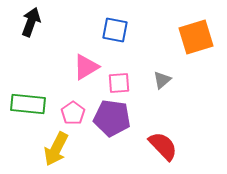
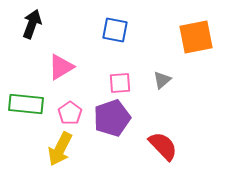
black arrow: moved 1 px right, 2 px down
orange square: rotated 6 degrees clockwise
pink triangle: moved 25 px left
pink square: moved 1 px right
green rectangle: moved 2 px left
pink pentagon: moved 3 px left
purple pentagon: rotated 27 degrees counterclockwise
yellow arrow: moved 4 px right
